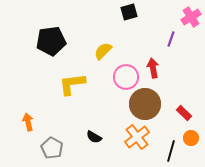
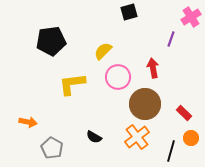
pink circle: moved 8 px left
orange arrow: rotated 114 degrees clockwise
